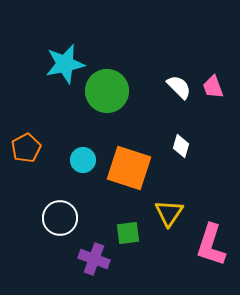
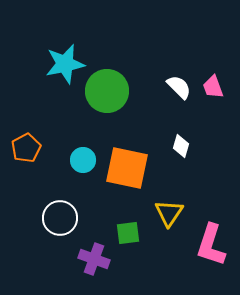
orange square: moved 2 px left; rotated 6 degrees counterclockwise
